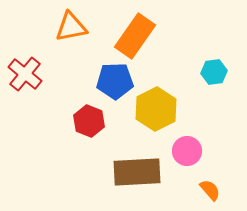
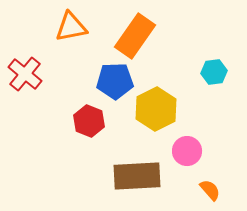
brown rectangle: moved 4 px down
